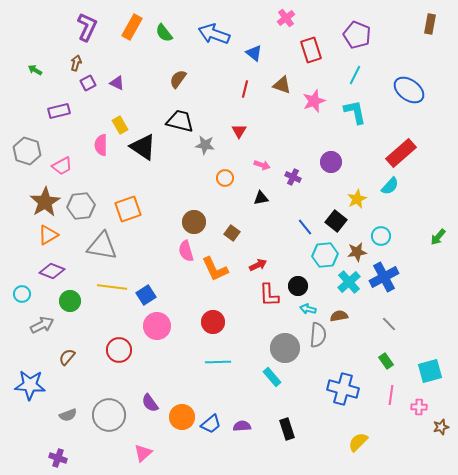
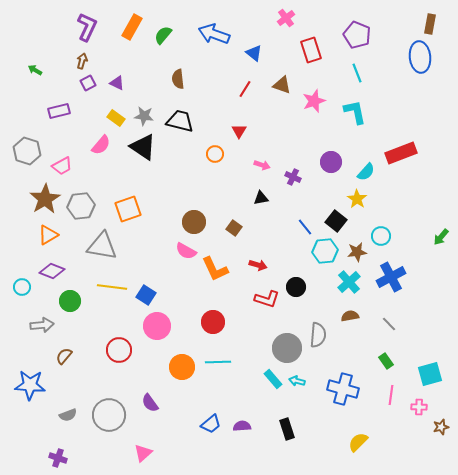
green semicircle at (164, 33): moved 1 px left, 2 px down; rotated 78 degrees clockwise
brown arrow at (76, 63): moved 6 px right, 2 px up
cyan line at (355, 75): moved 2 px right, 2 px up; rotated 48 degrees counterclockwise
brown semicircle at (178, 79): rotated 42 degrees counterclockwise
red line at (245, 89): rotated 18 degrees clockwise
blue ellipse at (409, 90): moved 11 px right, 33 px up; rotated 48 degrees clockwise
yellow rectangle at (120, 125): moved 4 px left, 7 px up; rotated 24 degrees counterclockwise
pink semicircle at (101, 145): rotated 140 degrees counterclockwise
gray star at (205, 145): moved 61 px left, 29 px up
red rectangle at (401, 153): rotated 20 degrees clockwise
orange circle at (225, 178): moved 10 px left, 24 px up
cyan semicircle at (390, 186): moved 24 px left, 14 px up
yellow star at (357, 199): rotated 12 degrees counterclockwise
brown star at (45, 202): moved 3 px up
brown square at (232, 233): moved 2 px right, 5 px up
green arrow at (438, 237): moved 3 px right
pink semicircle at (186, 251): rotated 45 degrees counterclockwise
cyan hexagon at (325, 255): moved 4 px up
red arrow at (258, 265): rotated 42 degrees clockwise
blue cross at (384, 277): moved 7 px right
black circle at (298, 286): moved 2 px left, 1 px down
cyan circle at (22, 294): moved 7 px up
blue square at (146, 295): rotated 24 degrees counterclockwise
red L-shape at (269, 295): moved 2 px left, 4 px down; rotated 70 degrees counterclockwise
cyan arrow at (308, 309): moved 11 px left, 72 px down
brown semicircle at (339, 316): moved 11 px right
gray arrow at (42, 325): rotated 20 degrees clockwise
gray circle at (285, 348): moved 2 px right
brown semicircle at (67, 357): moved 3 px left, 1 px up
cyan square at (430, 371): moved 3 px down
cyan rectangle at (272, 377): moved 1 px right, 2 px down
orange circle at (182, 417): moved 50 px up
